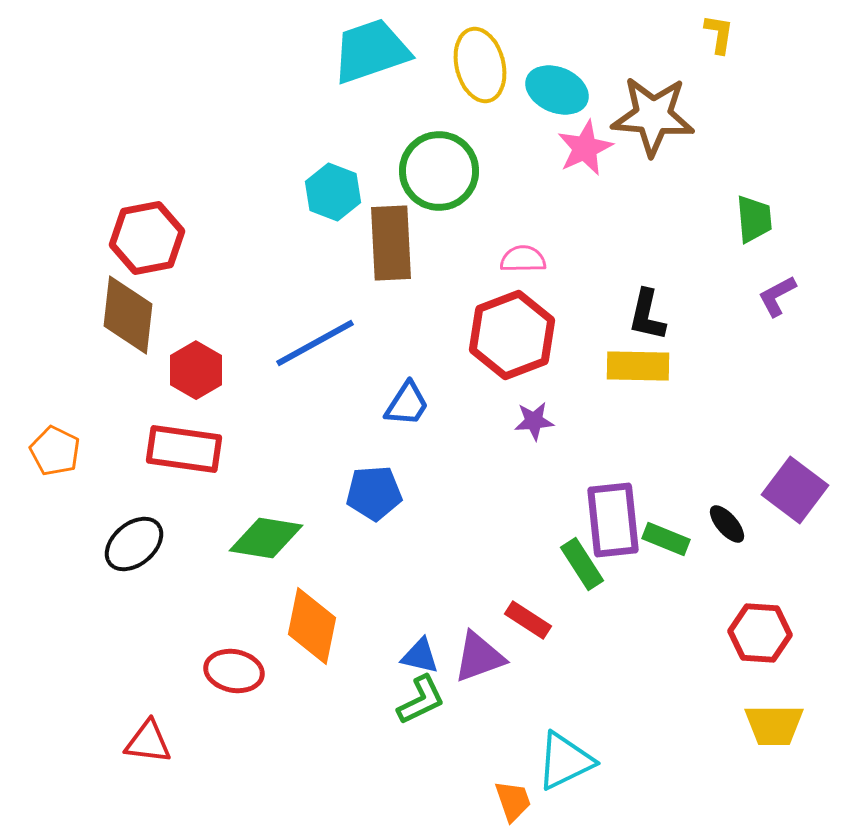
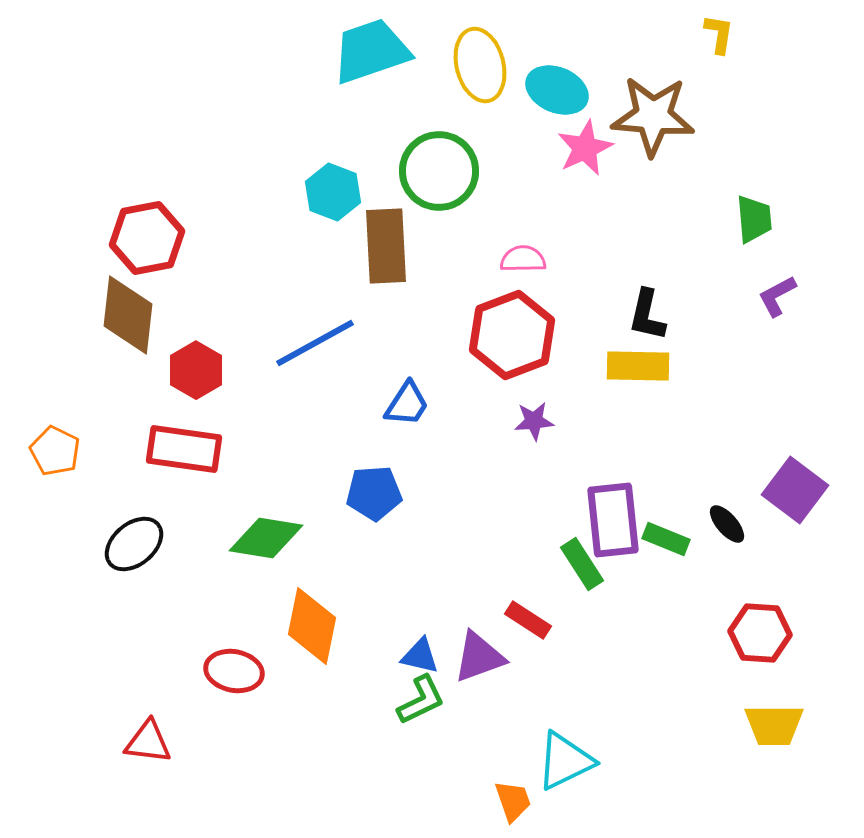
brown rectangle at (391, 243): moved 5 px left, 3 px down
